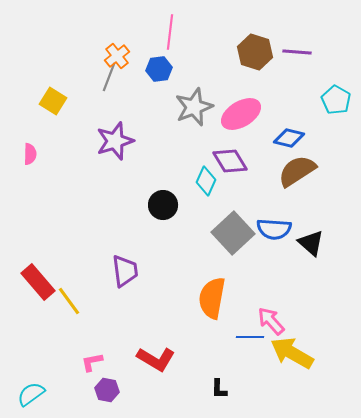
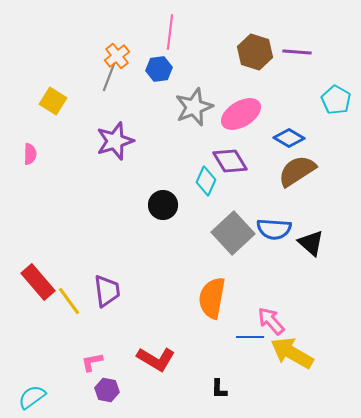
blue diamond: rotated 16 degrees clockwise
purple trapezoid: moved 18 px left, 20 px down
cyan semicircle: moved 1 px right, 3 px down
